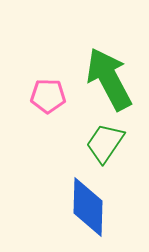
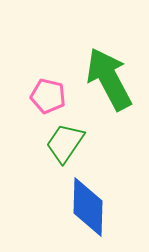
pink pentagon: rotated 12 degrees clockwise
green trapezoid: moved 40 px left
